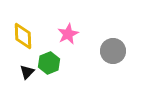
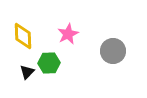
green hexagon: rotated 20 degrees clockwise
